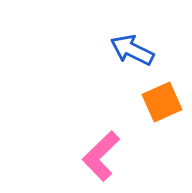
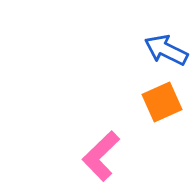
blue arrow: moved 34 px right
